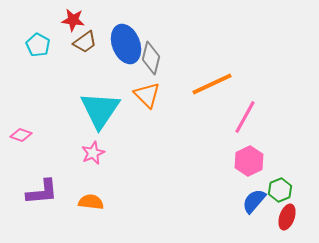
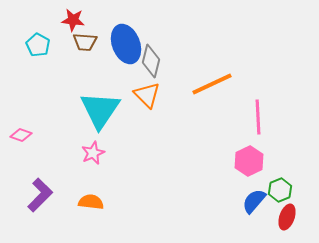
brown trapezoid: rotated 40 degrees clockwise
gray diamond: moved 3 px down
pink line: moved 13 px right; rotated 32 degrees counterclockwise
purple L-shape: moved 2 px left, 3 px down; rotated 40 degrees counterclockwise
